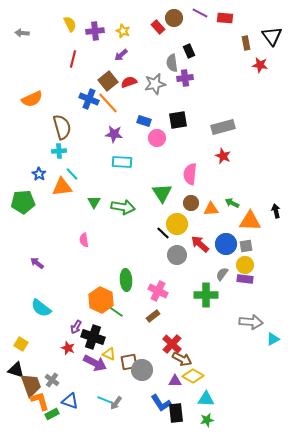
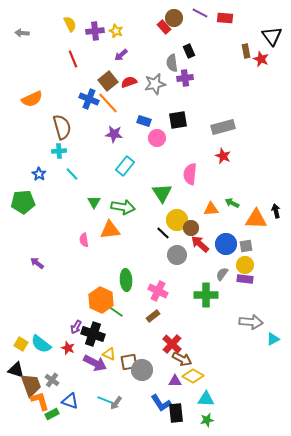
red rectangle at (158, 27): moved 6 px right
yellow star at (123, 31): moved 7 px left
brown rectangle at (246, 43): moved 8 px down
red line at (73, 59): rotated 36 degrees counterclockwise
red star at (260, 65): moved 1 px right, 6 px up; rotated 14 degrees clockwise
cyan rectangle at (122, 162): moved 3 px right, 4 px down; rotated 54 degrees counterclockwise
orange triangle at (62, 187): moved 48 px right, 43 px down
brown circle at (191, 203): moved 25 px down
orange triangle at (250, 221): moved 6 px right, 2 px up
yellow circle at (177, 224): moved 4 px up
cyan semicircle at (41, 308): moved 36 px down
black cross at (93, 337): moved 3 px up
